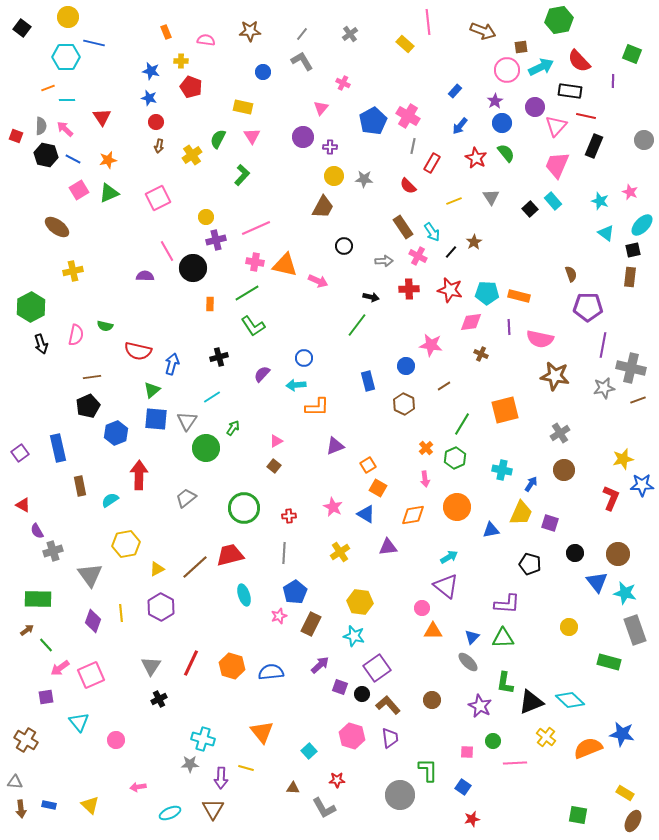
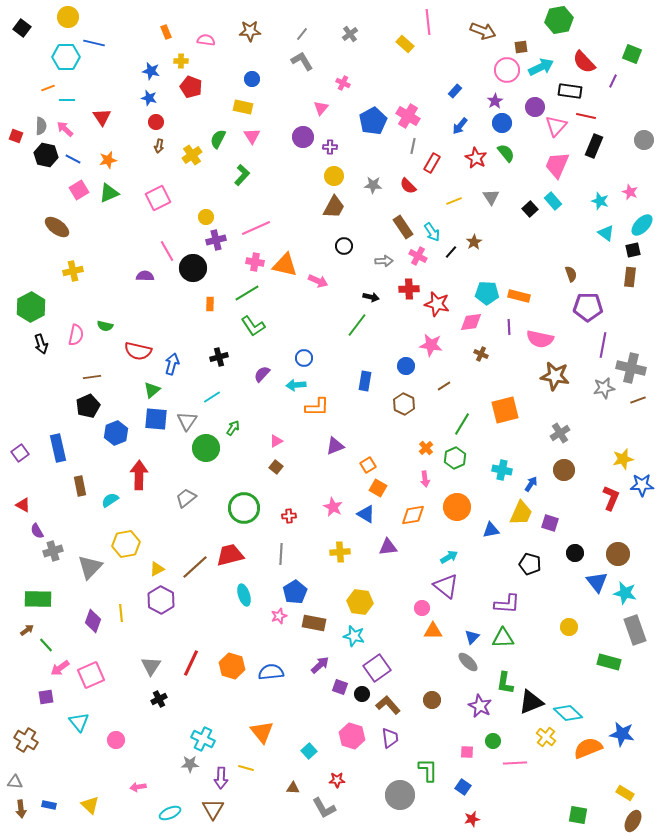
red semicircle at (579, 61): moved 5 px right, 1 px down
blue circle at (263, 72): moved 11 px left, 7 px down
purple line at (613, 81): rotated 24 degrees clockwise
gray star at (364, 179): moved 9 px right, 6 px down
brown trapezoid at (323, 207): moved 11 px right
red star at (450, 290): moved 13 px left, 14 px down
blue rectangle at (368, 381): moved 3 px left; rotated 24 degrees clockwise
brown square at (274, 466): moved 2 px right, 1 px down
yellow cross at (340, 552): rotated 30 degrees clockwise
gray line at (284, 553): moved 3 px left, 1 px down
gray triangle at (90, 575): moved 8 px up; rotated 20 degrees clockwise
purple hexagon at (161, 607): moved 7 px up
brown rectangle at (311, 624): moved 3 px right, 1 px up; rotated 75 degrees clockwise
cyan diamond at (570, 700): moved 2 px left, 13 px down
cyan cross at (203, 739): rotated 10 degrees clockwise
